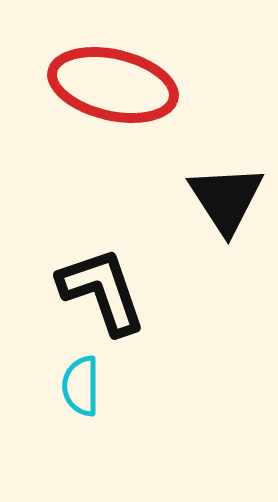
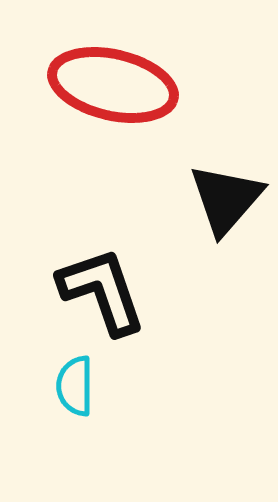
black triangle: rotated 14 degrees clockwise
cyan semicircle: moved 6 px left
